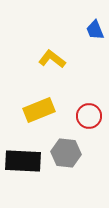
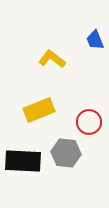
blue trapezoid: moved 10 px down
red circle: moved 6 px down
